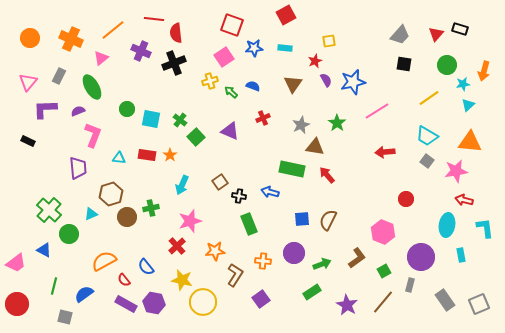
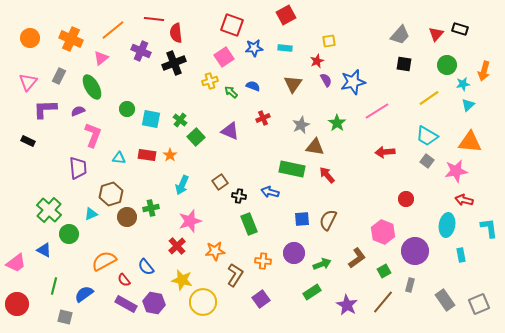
red star at (315, 61): moved 2 px right
cyan L-shape at (485, 228): moved 4 px right
purple circle at (421, 257): moved 6 px left, 6 px up
